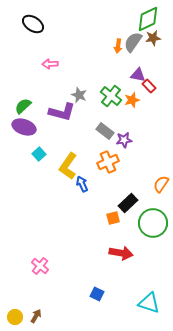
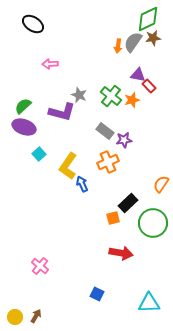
cyan triangle: rotated 20 degrees counterclockwise
